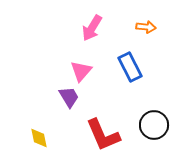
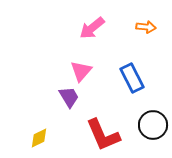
pink arrow: rotated 20 degrees clockwise
blue rectangle: moved 2 px right, 11 px down
black circle: moved 1 px left
yellow diamond: rotated 75 degrees clockwise
